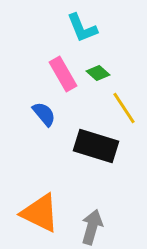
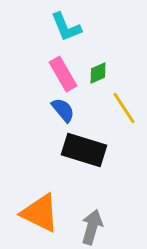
cyan L-shape: moved 16 px left, 1 px up
green diamond: rotated 65 degrees counterclockwise
blue semicircle: moved 19 px right, 4 px up
black rectangle: moved 12 px left, 4 px down
